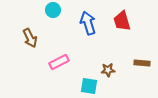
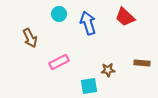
cyan circle: moved 6 px right, 4 px down
red trapezoid: moved 3 px right, 4 px up; rotated 30 degrees counterclockwise
cyan square: rotated 18 degrees counterclockwise
